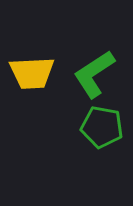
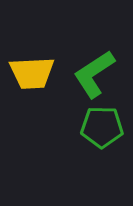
green pentagon: rotated 9 degrees counterclockwise
